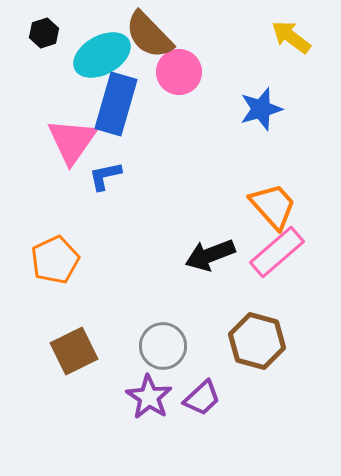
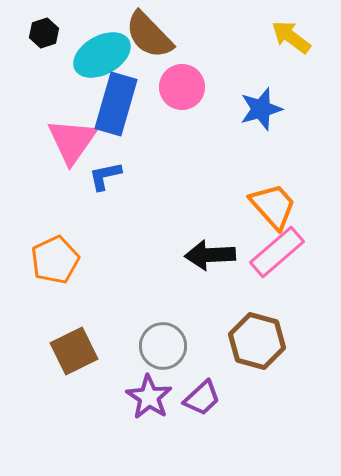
pink circle: moved 3 px right, 15 px down
black arrow: rotated 18 degrees clockwise
